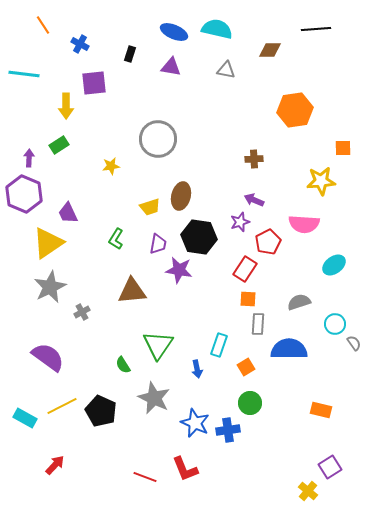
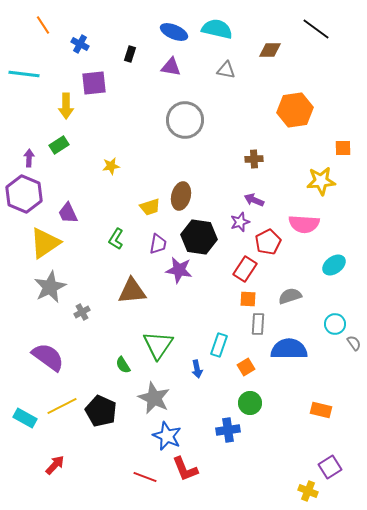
black line at (316, 29): rotated 40 degrees clockwise
gray circle at (158, 139): moved 27 px right, 19 px up
yellow triangle at (48, 243): moved 3 px left
gray semicircle at (299, 302): moved 9 px left, 6 px up
blue star at (195, 423): moved 28 px left, 13 px down
yellow cross at (308, 491): rotated 18 degrees counterclockwise
